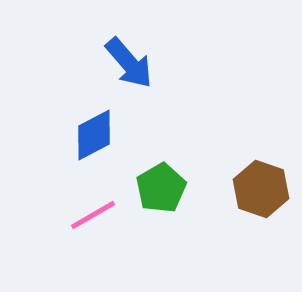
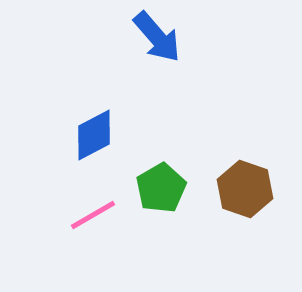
blue arrow: moved 28 px right, 26 px up
brown hexagon: moved 16 px left
